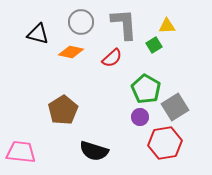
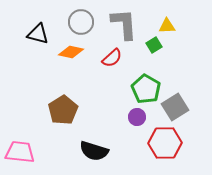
purple circle: moved 3 px left
red hexagon: rotated 8 degrees clockwise
pink trapezoid: moved 1 px left
